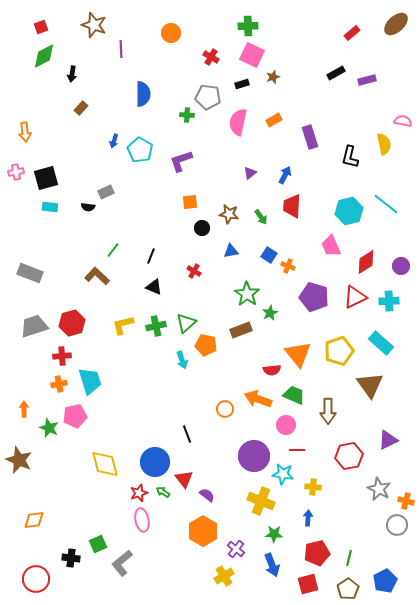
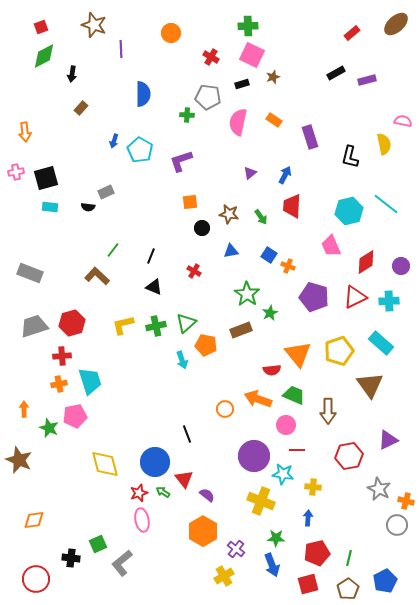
orange rectangle at (274, 120): rotated 63 degrees clockwise
green star at (274, 534): moved 2 px right, 4 px down
